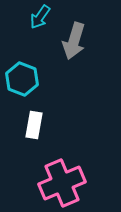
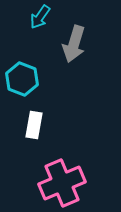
gray arrow: moved 3 px down
